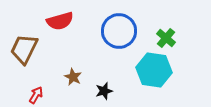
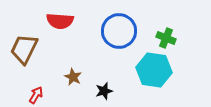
red semicircle: rotated 20 degrees clockwise
green cross: rotated 18 degrees counterclockwise
